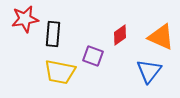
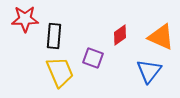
red star: rotated 8 degrees clockwise
black rectangle: moved 1 px right, 2 px down
purple square: moved 2 px down
yellow trapezoid: rotated 124 degrees counterclockwise
